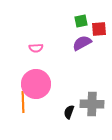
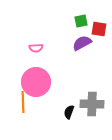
red square: rotated 14 degrees clockwise
pink circle: moved 2 px up
